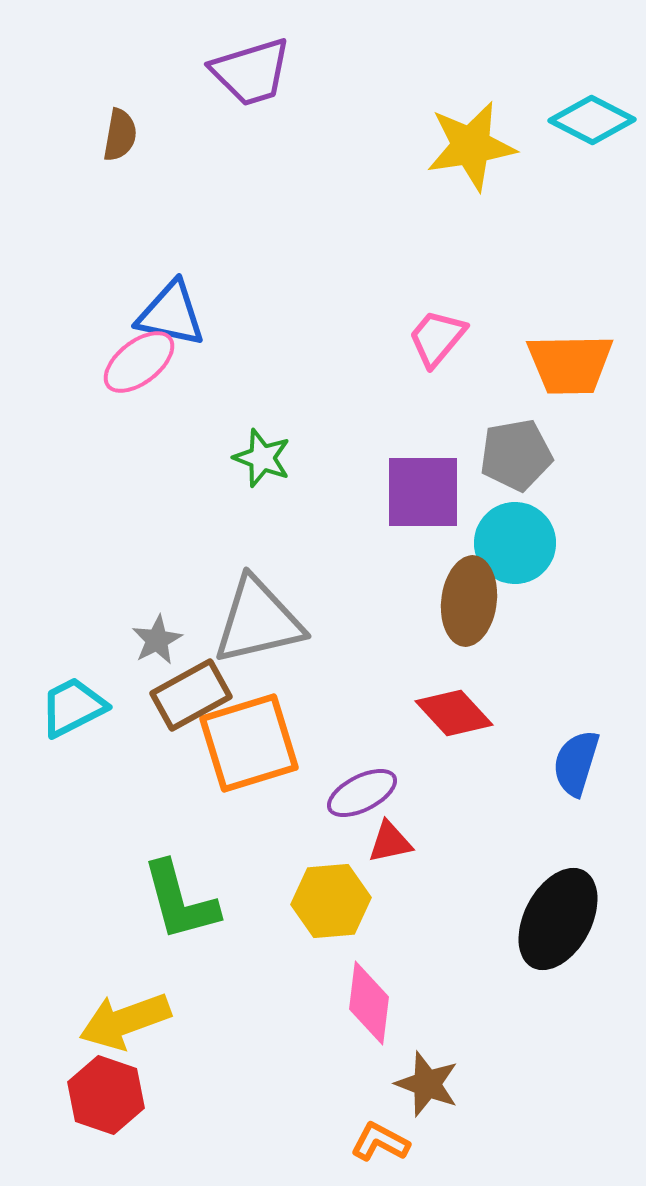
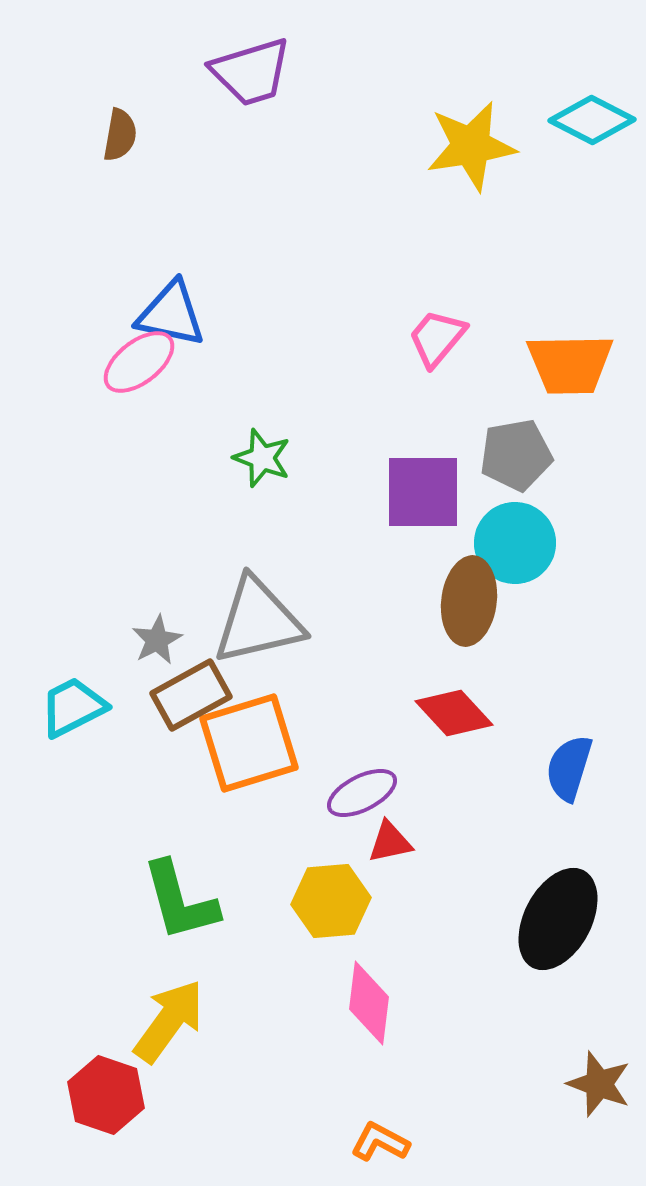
blue semicircle: moved 7 px left, 5 px down
yellow arrow: moved 44 px right; rotated 146 degrees clockwise
brown star: moved 172 px right
